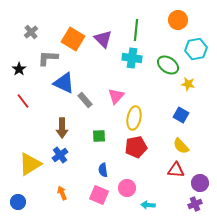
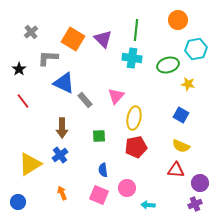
green ellipse: rotated 50 degrees counterclockwise
yellow semicircle: rotated 24 degrees counterclockwise
